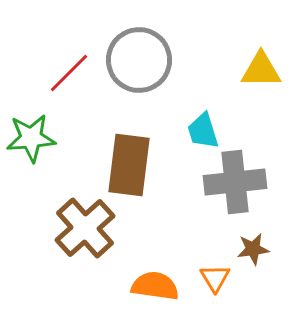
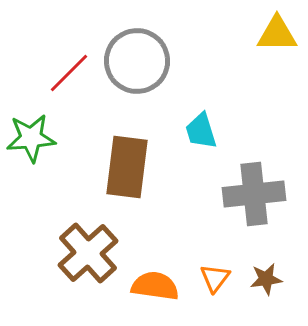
gray circle: moved 2 px left, 1 px down
yellow triangle: moved 16 px right, 36 px up
cyan trapezoid: moved 2 px left
brown rectangle: moved 2 px left, 2 px down
gray cross: moved 19 px right, 12 px down
brown cross: moved 3 px right, 25 px down
brown star: moved 13 px right, 30 px down
orange triangle: rotated 8 degrees clockwise
